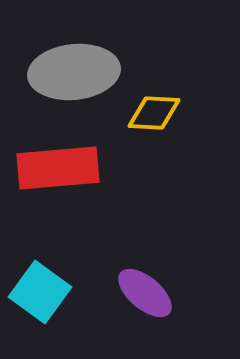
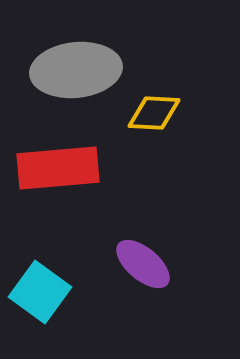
gray ellipse: moved 2 px right, 2 px up
purple ellipse: moved 2 px left, 29 px up
